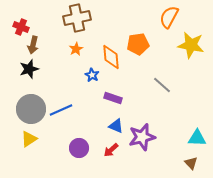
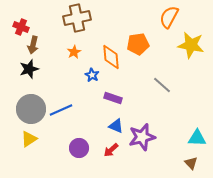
orange star: moved 2 px left, 3 px down
